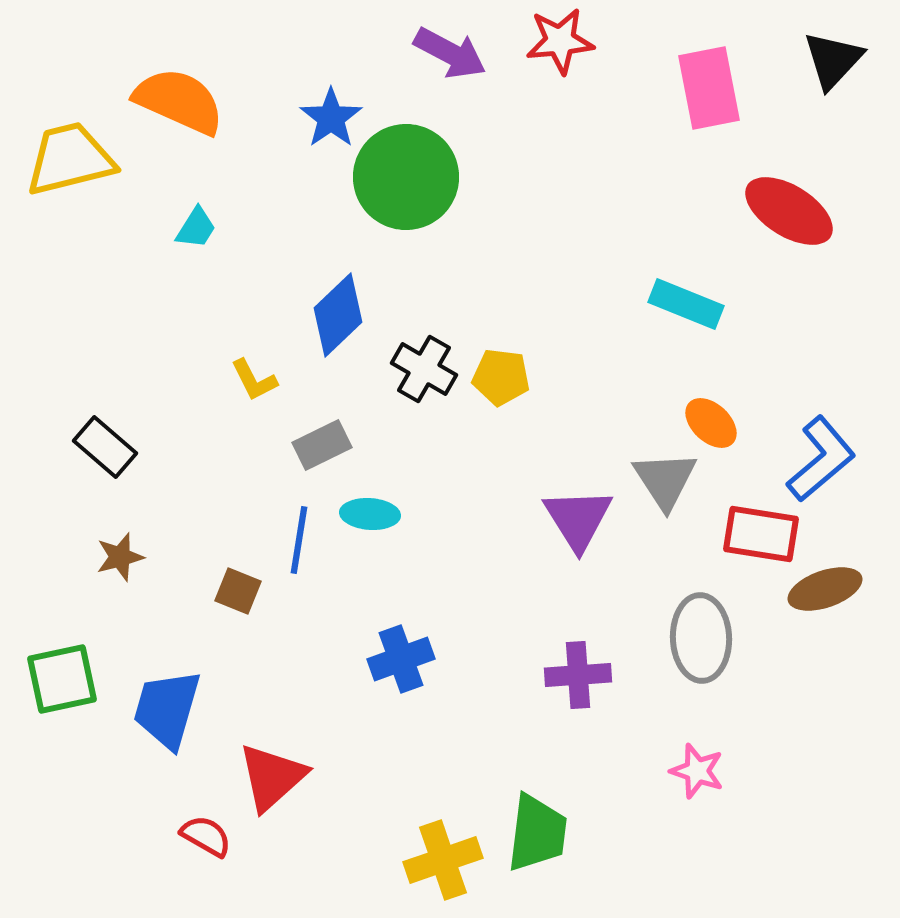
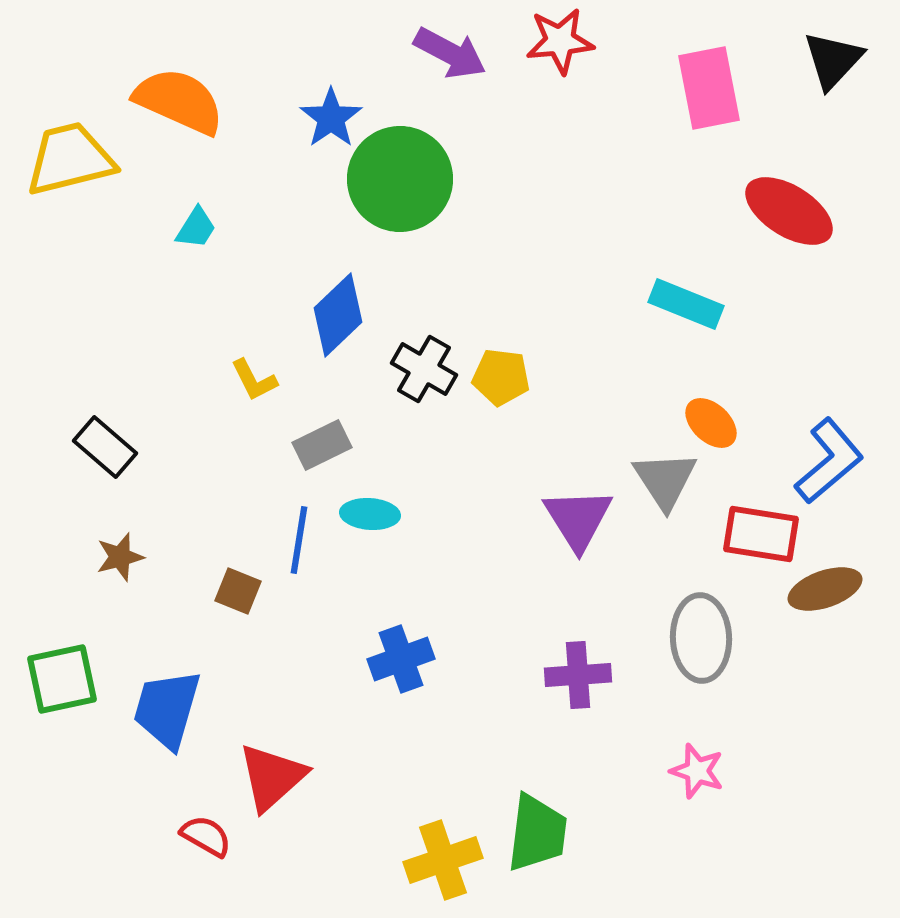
green circle: moved 6 px left, 2 px down
blue L-shape: moved 8 px right, 2 px down
